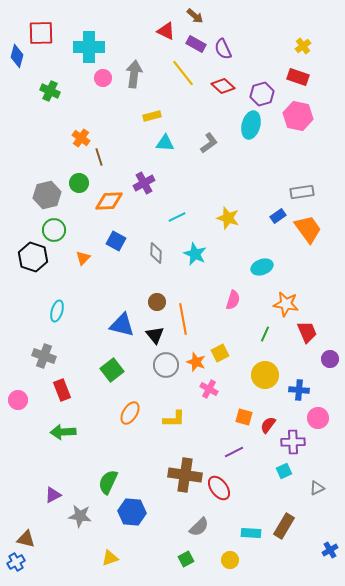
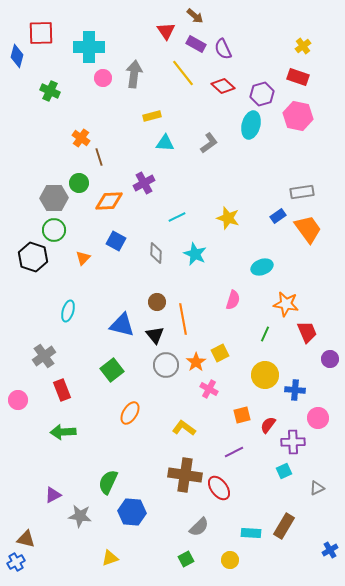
red triangle at (166, 31): rotated 30 degrees clockwise
gray hexagon at (47, 195): moved 7 px right, 3 px down; rotated 12 degrees clockwise
cyan ellipse at (57, 311): moved 11 px right
gray cross at (44, 356): rotated 35 degrees clockwise
orange star at (196, 362): rotated 18 degrees clockwise
blue cross at (299, 390): moved 4 px left
orange square at (244, 417): moved 2 px left, 2 px up; rotated 30 degrees counterclockwise
yellow L-shape at (174, 419): moved 10 px right, 9 px down; rotated 145 degrees counterclockwise
